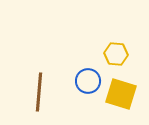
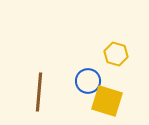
yellow hexagon: rotated 10 degrees clockwise
yellow square: moved 14 px left, 7 px down
